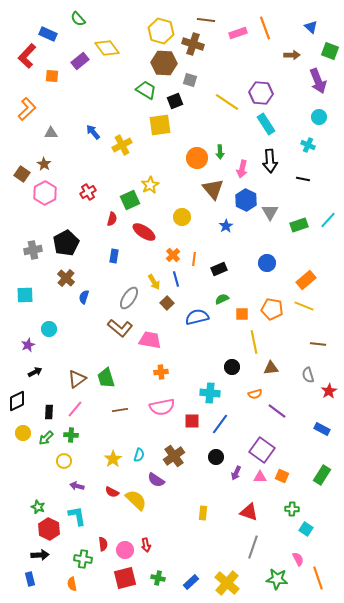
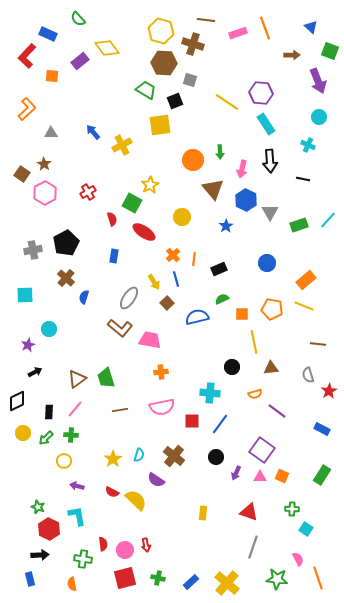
orange circle at (197, 158): moved 4 px left, 2 px down
green square at (130, 200): moved 2 px right, 3 px down; rotated 36 degrees counterclockwise
red semicircle at (112, 219): rotated 32 degrees counterclockwise
brown cross at (174, 456): rotated 15 degrees counterclockwise
